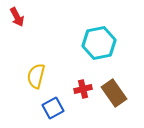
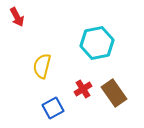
cyan hexagon: moved 2 px left
yellow semicircle: moved 6 px right, 10 px up
red cross: rotated 18 degrees counterclockwise
